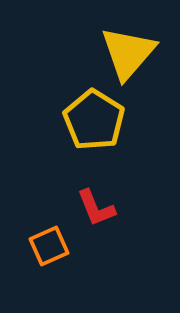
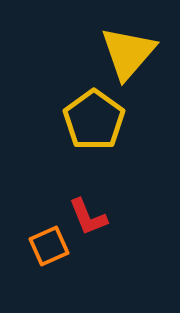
yellow pentagon: rotated 4 degrees clockwise
red L-shape: moved 8 px left, 9 px down
